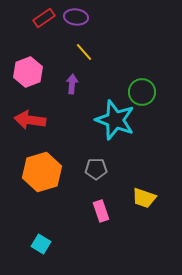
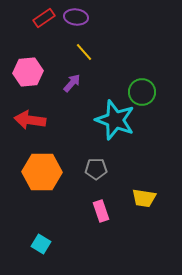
pink hexagon: rotated 16 degrees clockwise
purple arrow: moved 1 px up; rotated 36 degrees clockwise
orange hexagon: rotated 18 degrees clockwise
yellow trapezoid: rotated 10 degrees counterclockwise
